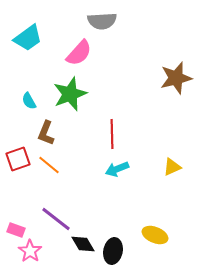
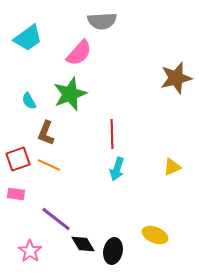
orange line: rotated 15 degrees counterclockwise
cyan arrow: rotated 50 degrees counterclockwise
pink rectangle: moved 36 px up; rotated 12 degrees counterclockwise
